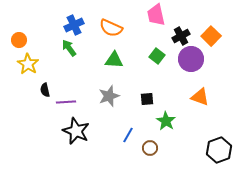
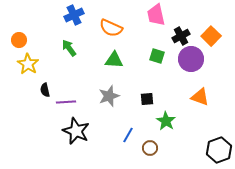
blue cross: moved 10 px up
green square: rotated 21 degrees counterclockwise
